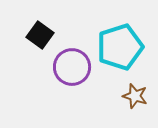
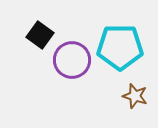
cyan pentagon: rotated 18 degrees clockwise
purple circle: moved 7 px up
